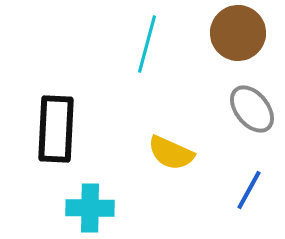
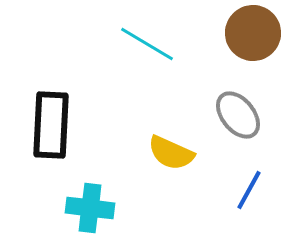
brown circle: moved 15 px right
cyan line: rotated 74 degrees counterclockwise
gray ellipse: moved 14 px left, 6 px down
black rectangle: moved 5 px left, 4 px up
cyan cross: rotated 6 degrees clockwise
